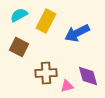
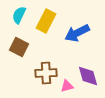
cyan semicircle: rotated 36 degrees counterclockwise
